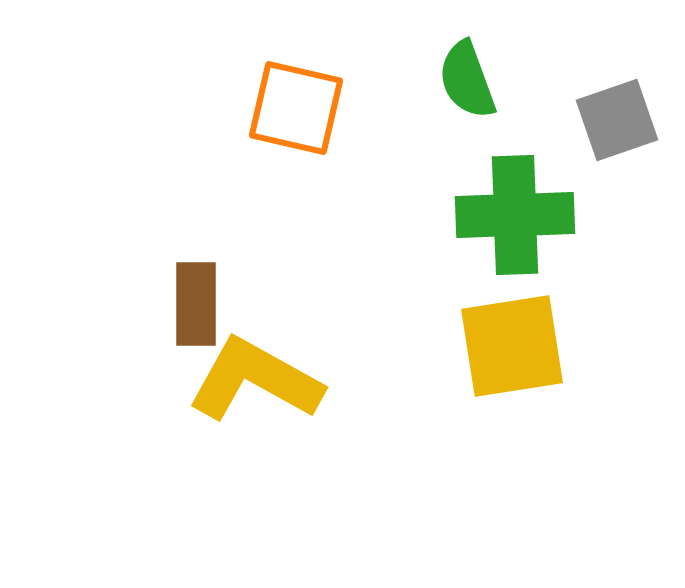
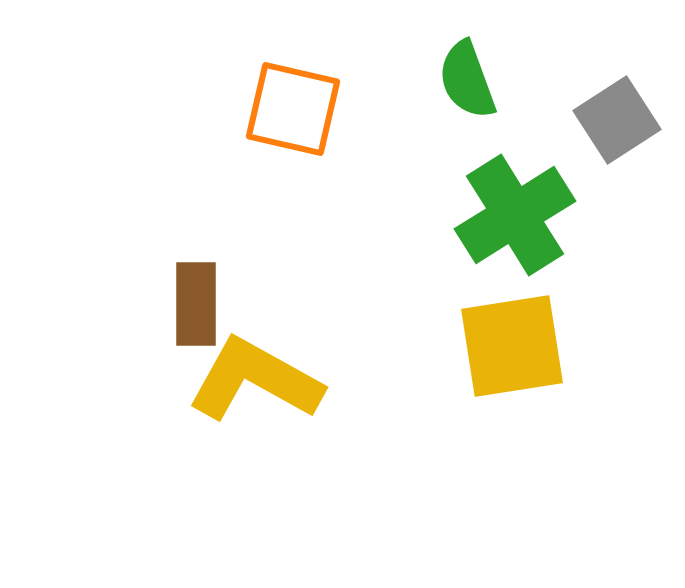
orange square: moved 3 px left, 1 px down
gray square: rotated 14 degrees counterclockwise
green cross: rotated 30 degrees counterclockwise
